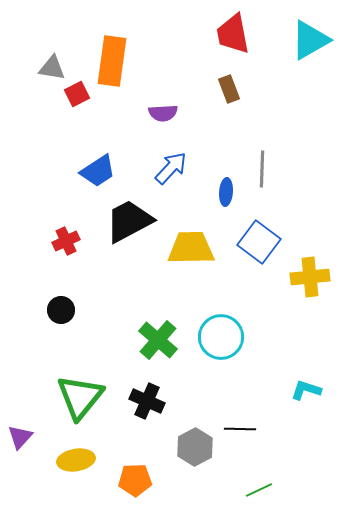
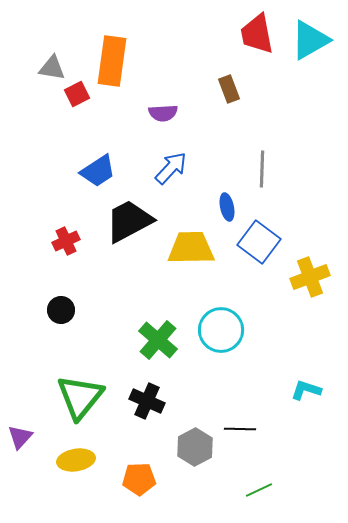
red trapezoid: moved 24 px right
blue ellipse: moved 1 px right, 15 px down; rotated 16 degrees counterclockwise
yellow cross: rotated 15 degrees counterclockwise
cyan circle: moved 7 px up
orange pentagon: moved 4 px right, 1 px up
